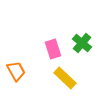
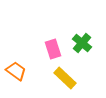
orange trapezoid: rotated 25 degrees counterclockwise
